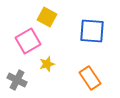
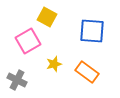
yellow star: moved 7 px right
orange rectangle: moved 3 px left, 6 px up; rotated 20 degrees counterclockwise
